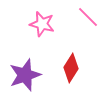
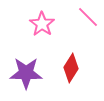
pink star: rotated 20 degrees clockwise
purple star: moved 1 px right, 2 px up; rotated 20 degrees clockwise
